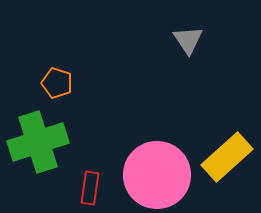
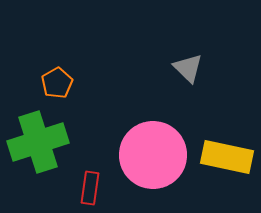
gray triangle: moved 28 px down; rotated 12 degrees counterclockwise
orange pentagon: rotated 24 degrees clockwise
yellow rectangle: rotated 54 degrees clockwise
pink circle: moved 4 px left, 20 px up
